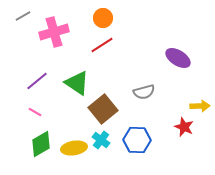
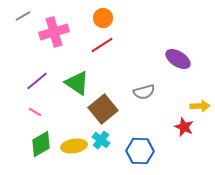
purple ellipse: moved 1 px down
blue hexagon: moved 3 px right, 11 px down
yellow ellipse: moved 2 px up
